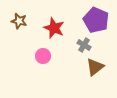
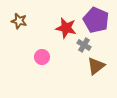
red star: moved 12 px right; rotated 10 degrees counterclockwise
pink circle: moved 1 px left, 1 px down
brown triangle: moved 1 px right, 1 px up
